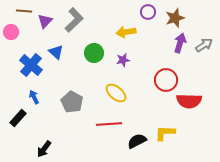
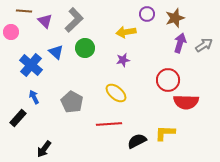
purple circle: moved 1 px left, 2 px down
purple triangle: rotated 28 degrees counterclockwise
green circle: moved 9 px left, 5 px up
red circle: moved 2 px right
red semicircle: moved 3 px left, 1 px down
